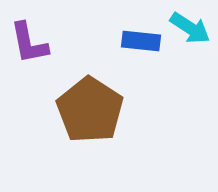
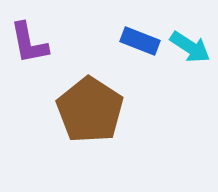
cyan arrow: moved 19 px down
blue rectangle: moved 1 px left; rotated 15 degrees clockwise
